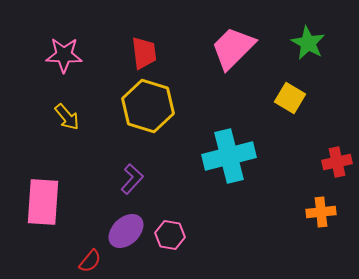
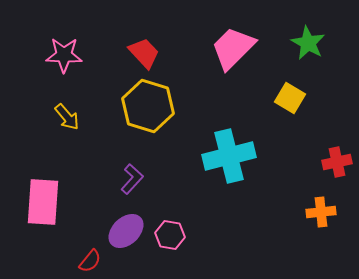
red trapezoid: rotated 36 degrees counterclockwise
